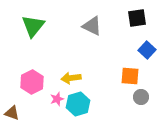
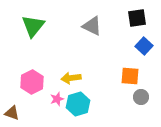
blue square: moved 3 px left, 4 px up
